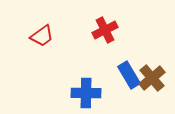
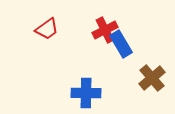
red trapezoid: moved 5 px right, 7 px up
blue rectangle: moved 8 px left, 31 px up
